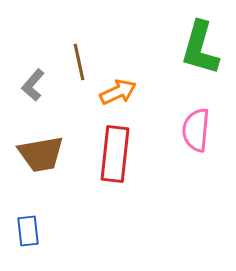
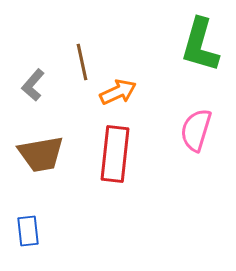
green L-shape: moved 3 px up
brown line: moved 3 px right
pink semicircle: rotated 12 degrees clockwise
